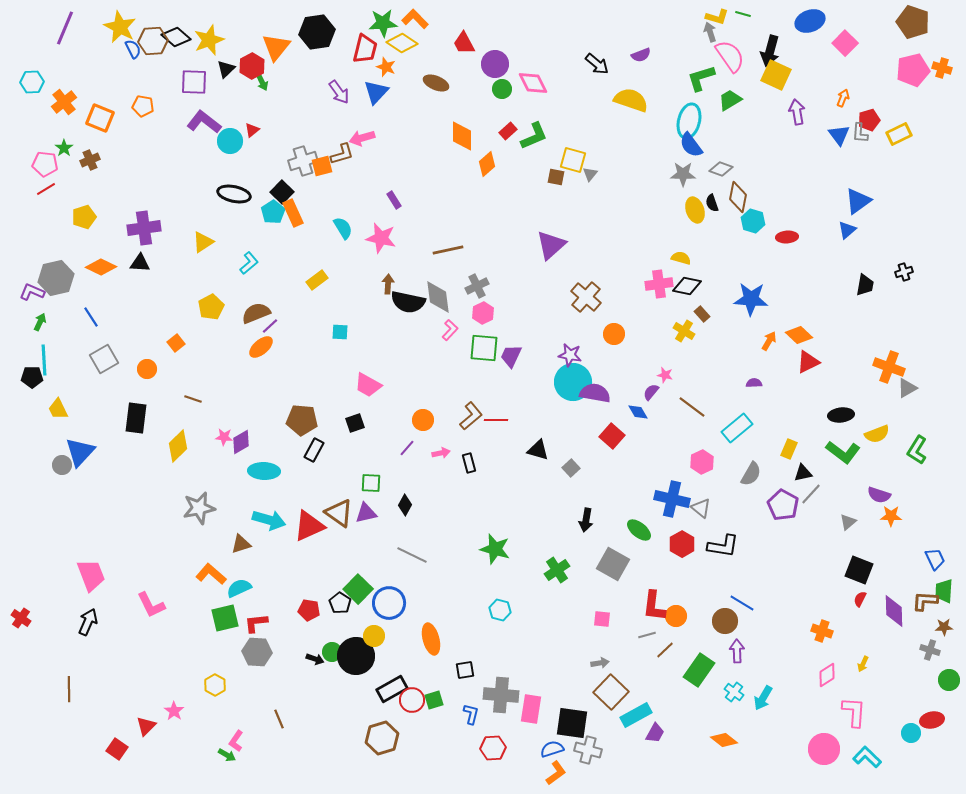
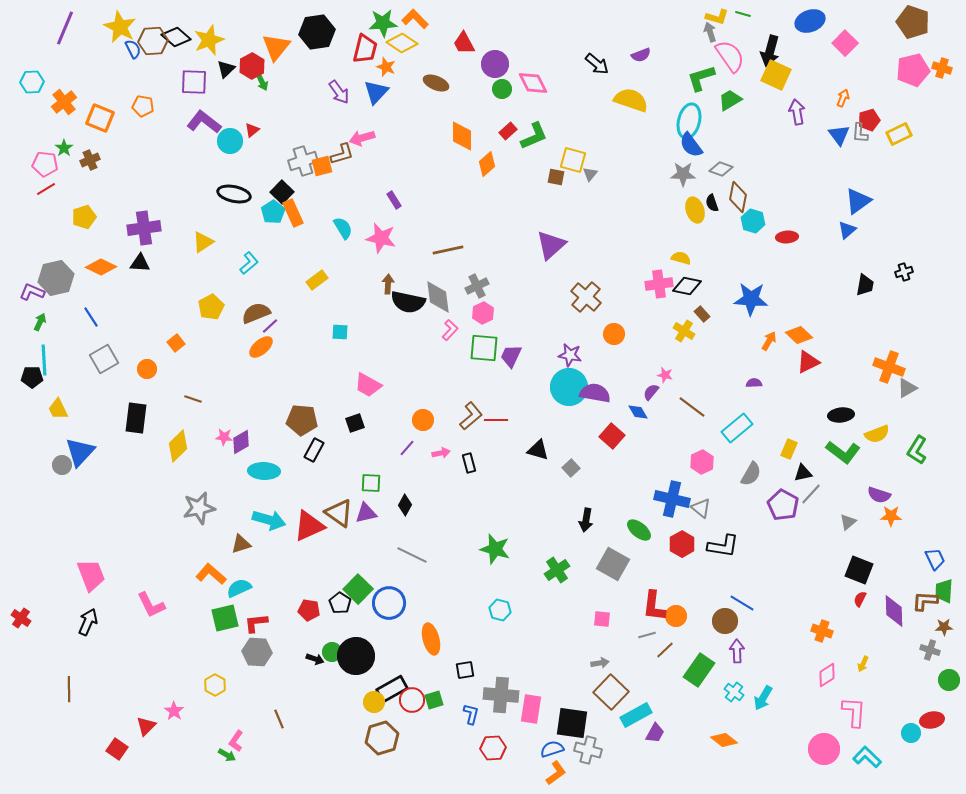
cyan circle at (573, 382): moved 4 px left, 5 px down
yellow circle at (374, 636): moved 66 px down
